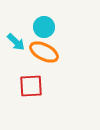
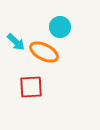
cyan circle: moved 16 px right
red square: moved 1 px down
